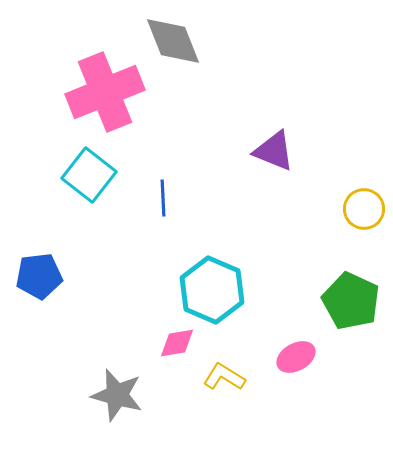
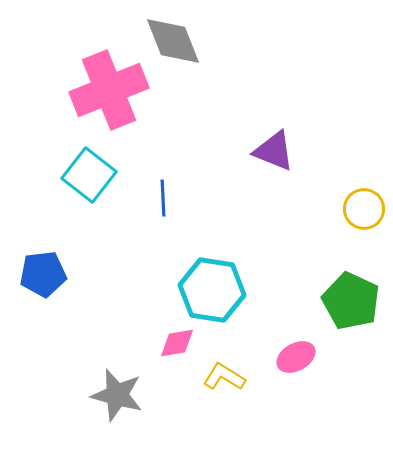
pink cross: moved 4 px right, 2 px up
blue pentagon: moved 4 px right, 2 px up
cyan hexagon: rotated 14 degrees counterclockwise
